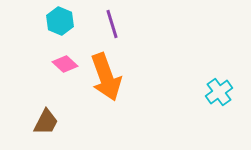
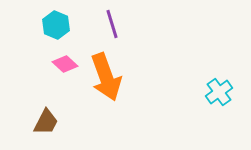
cyan hexagon: moved 4 px left, 4 px down
